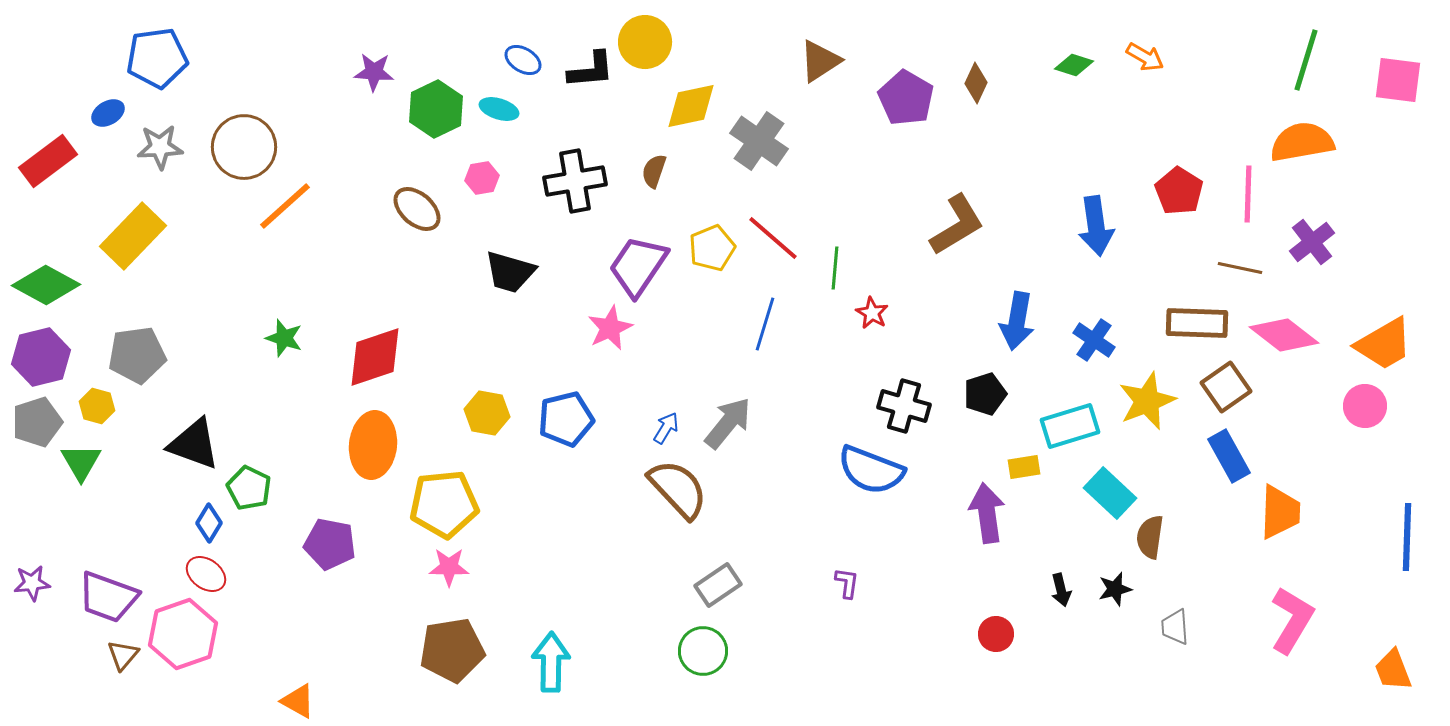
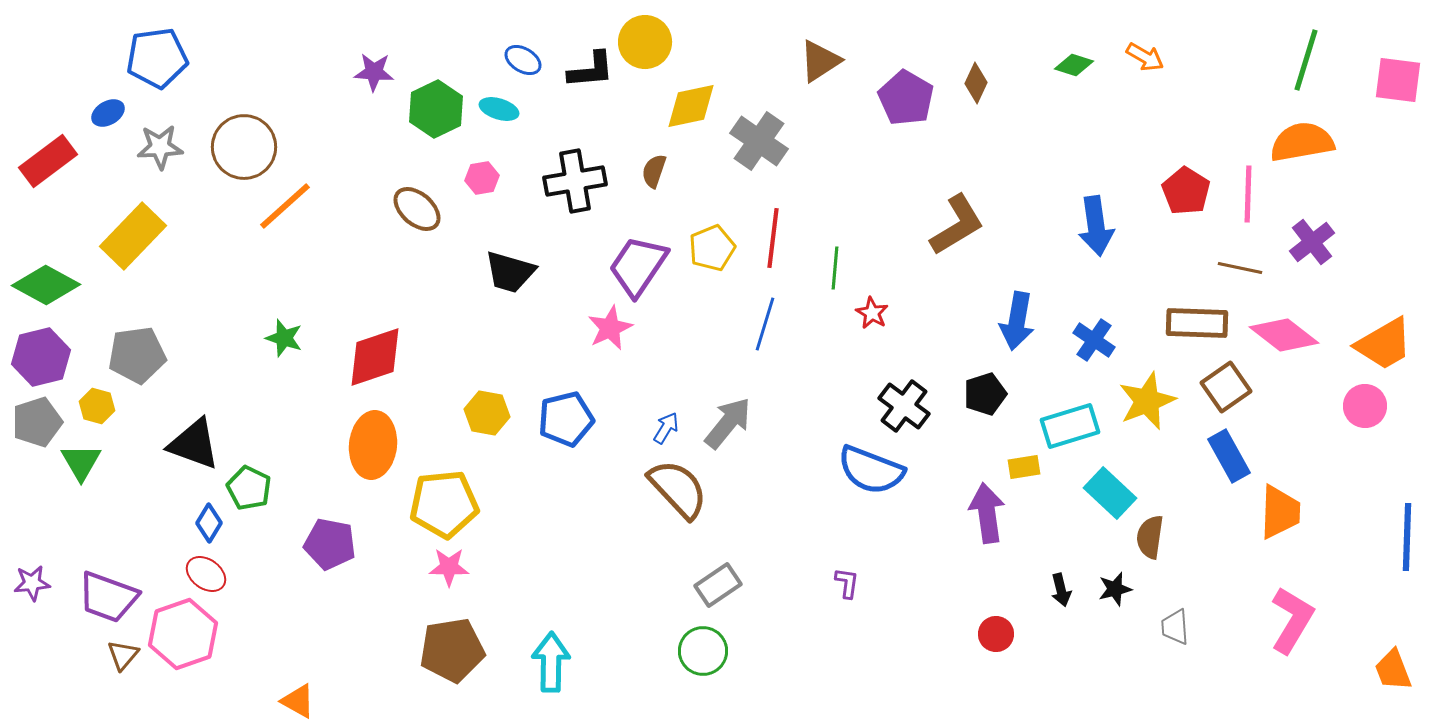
red pentagon at (1179, 191): moved 7 px right
red line at (773, 238): rotated 56 degrees clockwise
black cross at (904, 406): rotated 21 degrees clockwise
